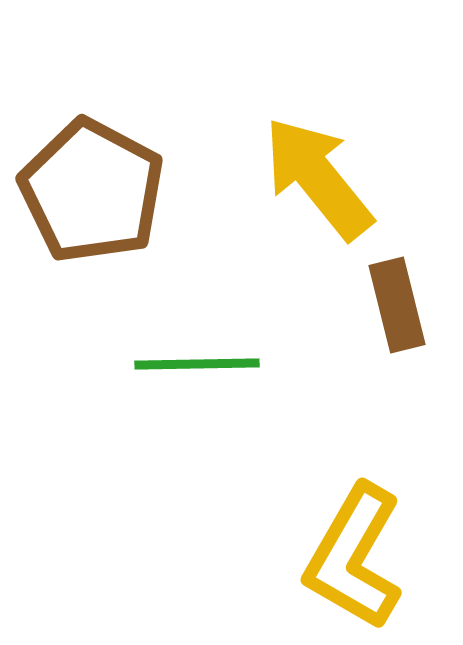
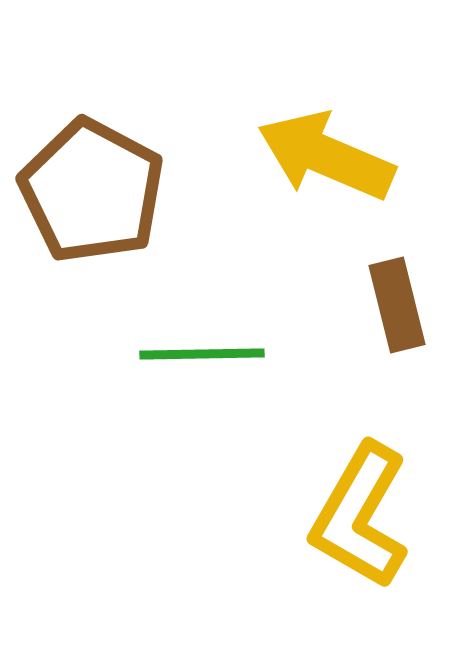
yellow arrow: moved 8 px right, 22 px up; rotated 28 degrees counterclockwise
green line: moved 5 px right, 10 px up
yellow L-shape: moved 6 px right, 41 px up
